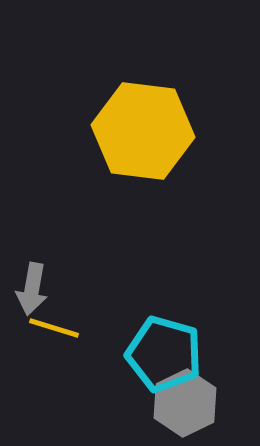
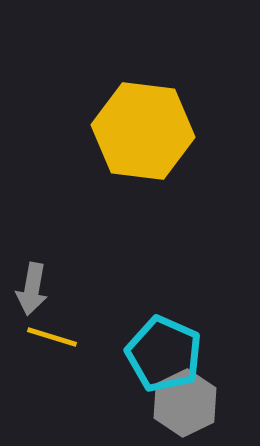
yellow line: moved 2 px left, 9 px down
cyan pentagon: rotated 8 degrees clockwise
